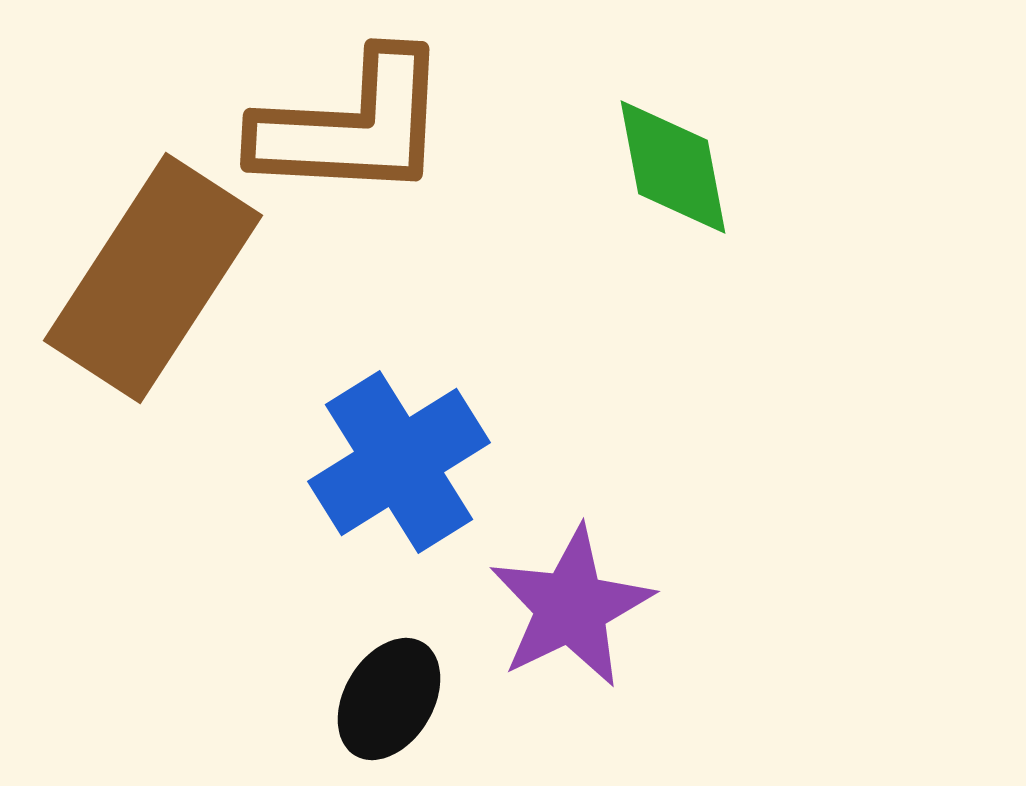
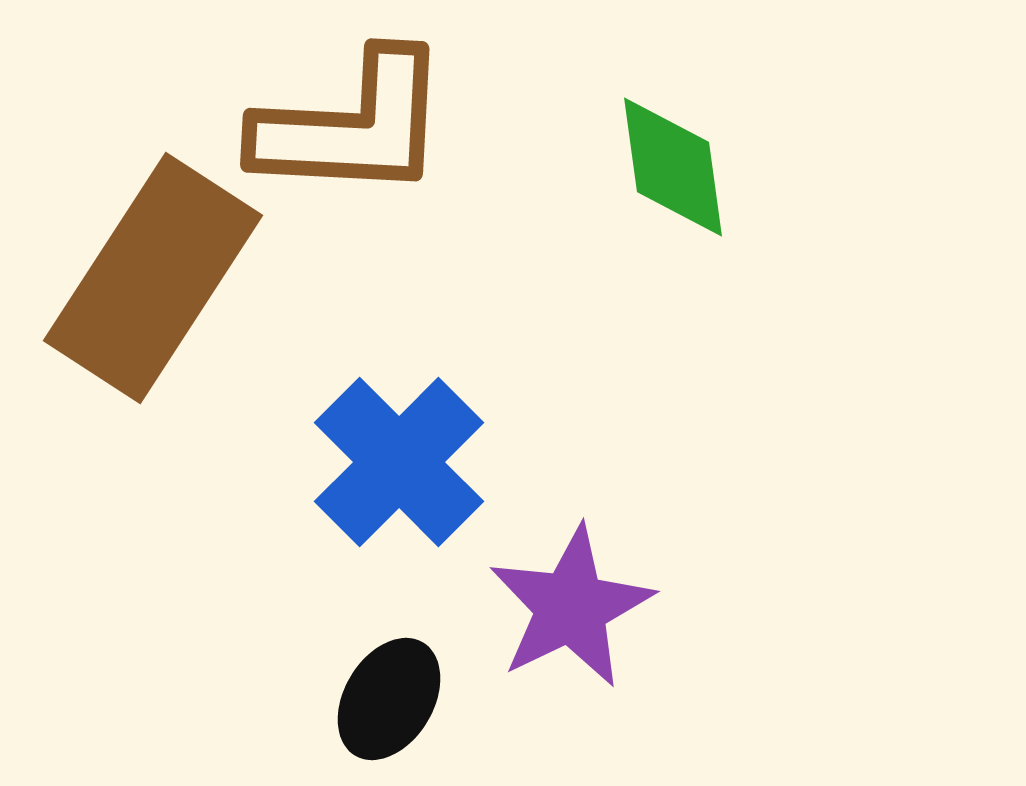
green diamond: rotated 3 degrees clockwise
blue cross: rotated 13 degrees counterclockwise
